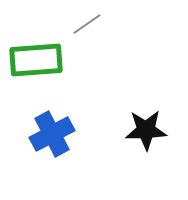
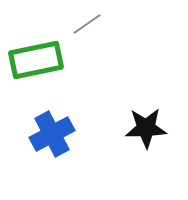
green rectangle: rotated 8 degrees counterclockwise
black star: moved 2 px up
